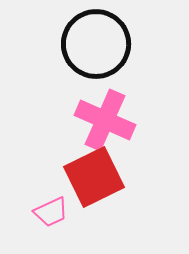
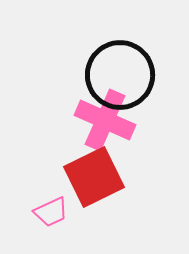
black circle: moved 24 px right, 31 px down
